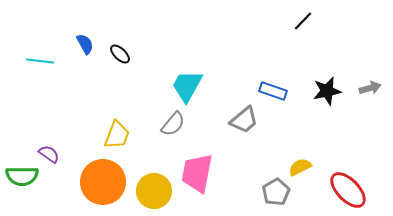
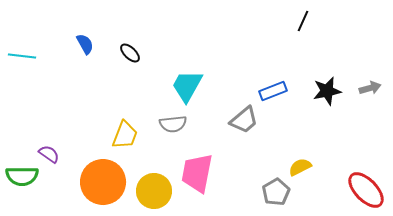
black line: rotated 20 degrees counterclockwise
black ellipse: moved 10 px right, 1 px up
cyan line: moved 18 px left, 5 px up
blue rectangle: rotated 40 degrees counterclockwise
gray semicircle: rotated 44 degrees clockwise
yellow trapezoid: moved 8 px right
red ellipse: moved 18 px right
